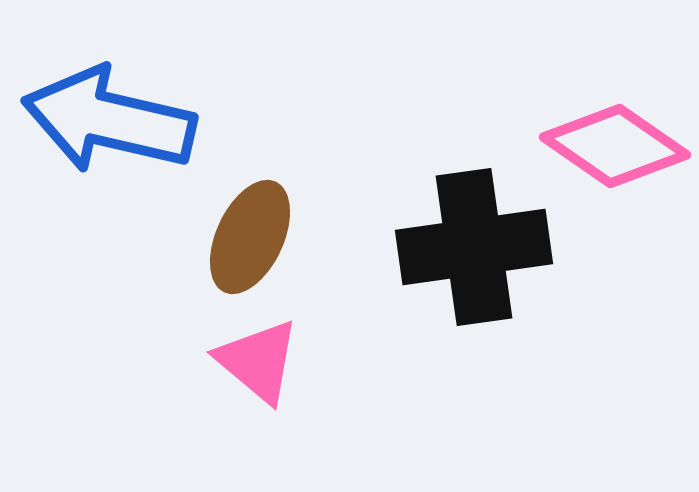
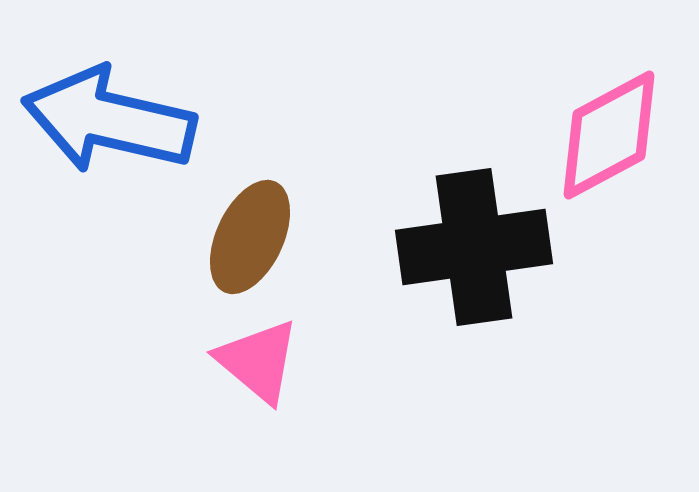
pink diamond: moved 6 px left, 11 px up; rotated 63 degrees counterclockwise
